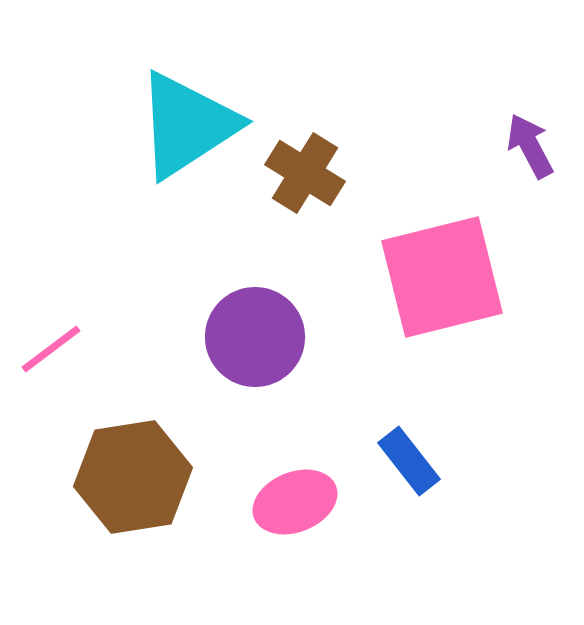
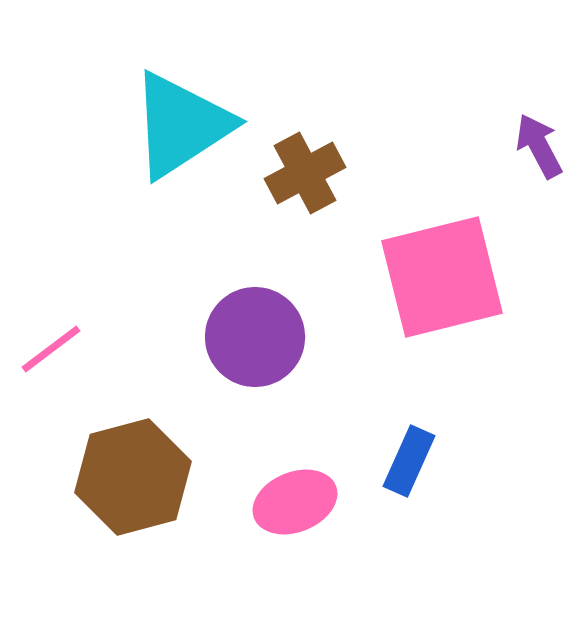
cyan triangle: moved 6 px left
purple arrow: moved 9 px right
brown cross: rotated 30 degrees clockwise
blue rectangle: rotated 62 degrees clockwise
brown hexagon: rotated 6 degrees counterclockwise
